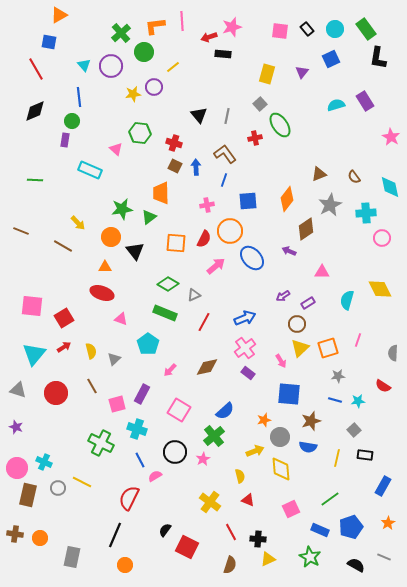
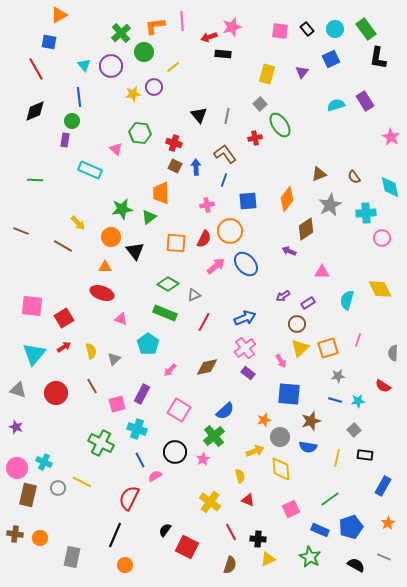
blue ellipse at (252, 258): moved 6 px left, 6 px down
